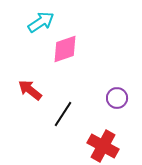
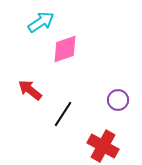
purple circle: moved 1 px right, 2 px down
